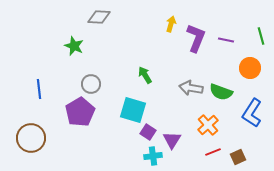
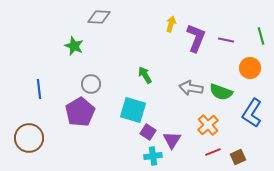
brown circle: moved 2 px left
